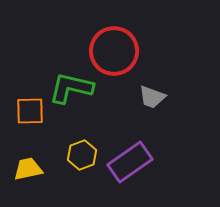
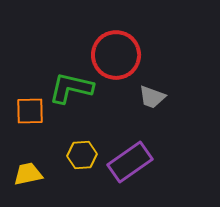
red circle: moved 2 px right, 4 px down
yellow hexagon: rotated 16 degrees clockwise
yellow trapezoid: moved 5 px down
